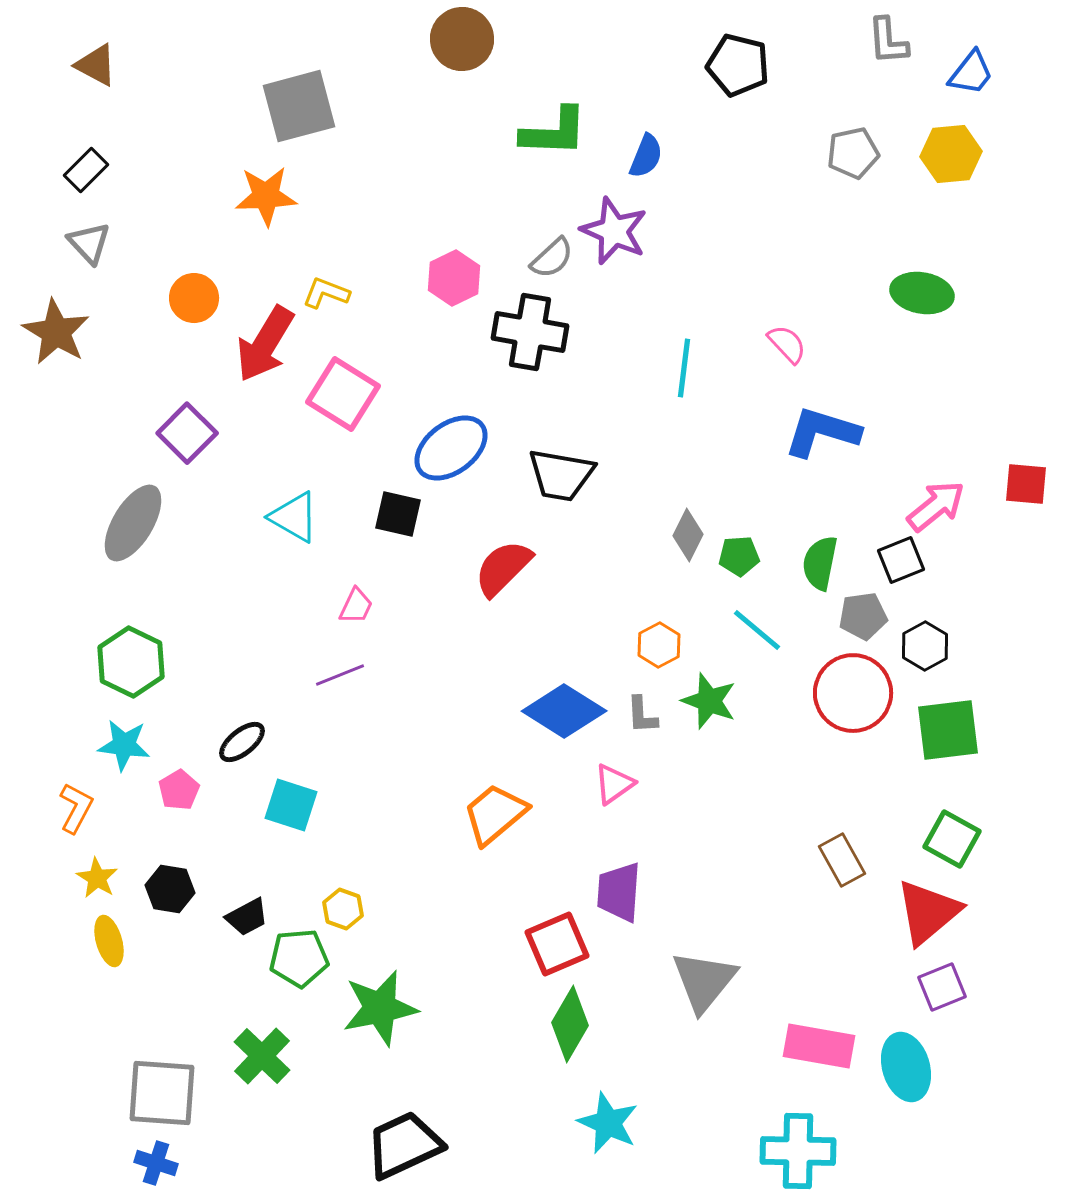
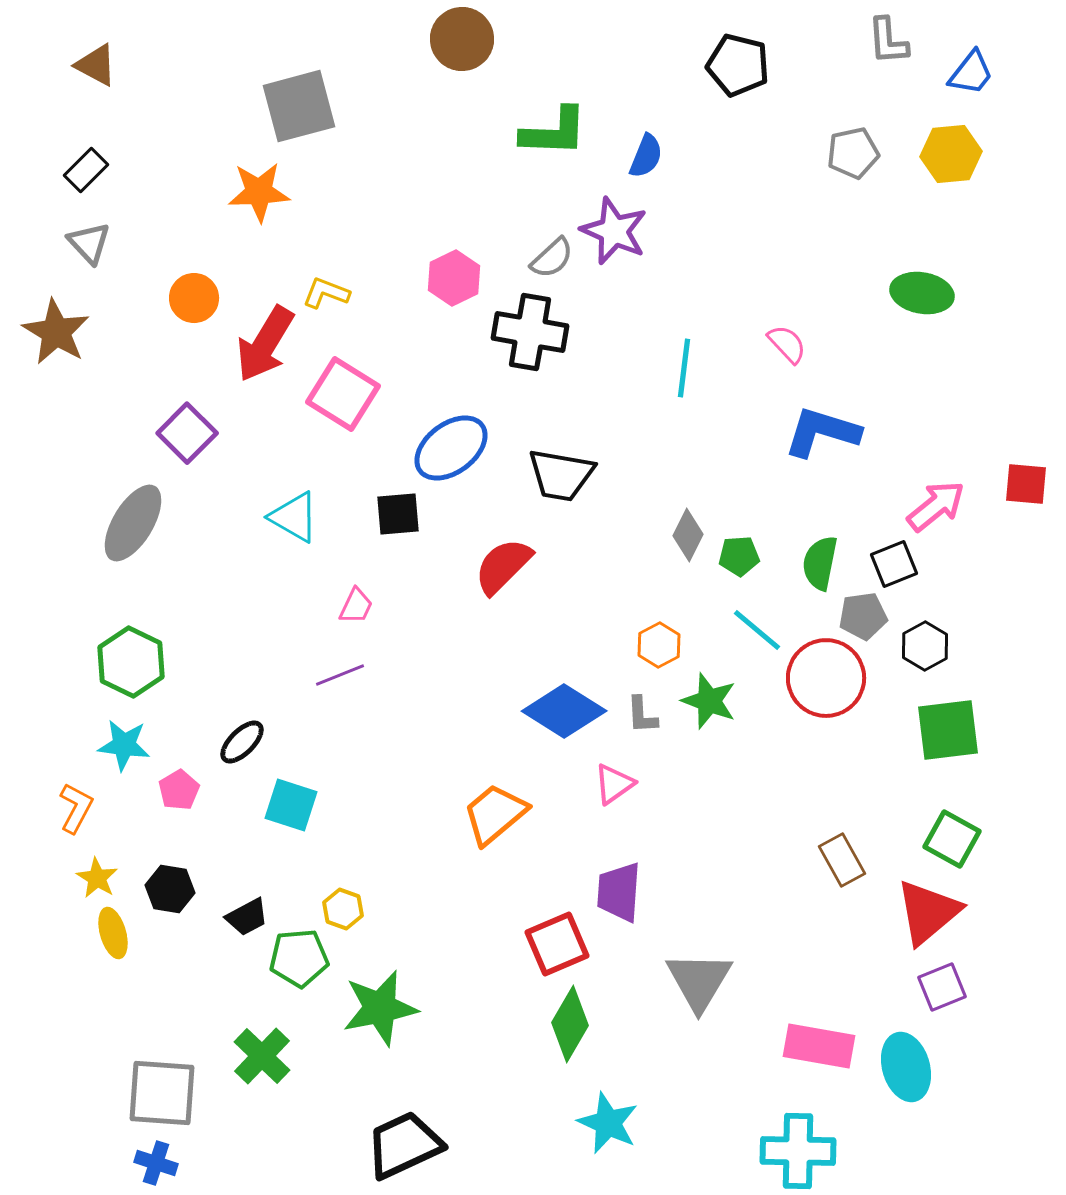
orange star at (266, 196): moved 7 px left, 4 px up
black square at (398, 514): rotated 18 degrees counterclockwise
black square at (901, 560): moved 7 px left, 4 px down
red semicircle at (503, 568): moved 2 px up
red circle at (853, 693): moved 27 px left, 15 px up
black ellipse at (242, 742): rotated 6 degrees counterclockwise
yellow ellipse at (109, 941): moved 4 px right, 8 px up
gray triangle at (704, 981): moved 5 px left; rotated 8 degrees counterclockwise
